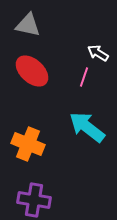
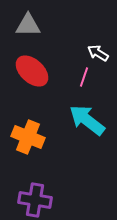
gray triangle: rotated 12 degrees counterclockwise
cyan arrow: moved 7 px up
orange cross: moved 7 px up
purple cross: moved 1 px right
